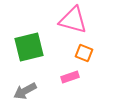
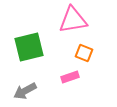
pink triangle: rotated 24 degrees counterclockwise
